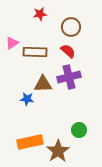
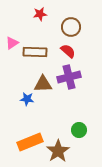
orange rectangle: rotated 10 degrees counterclockwise
